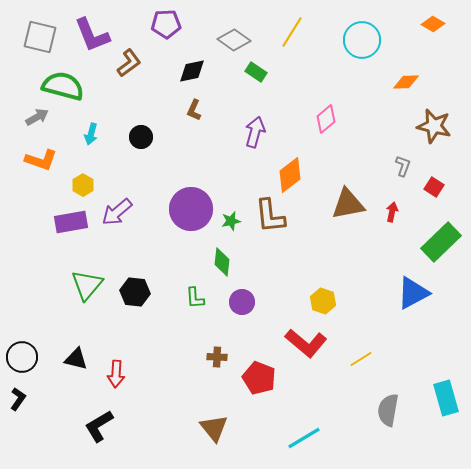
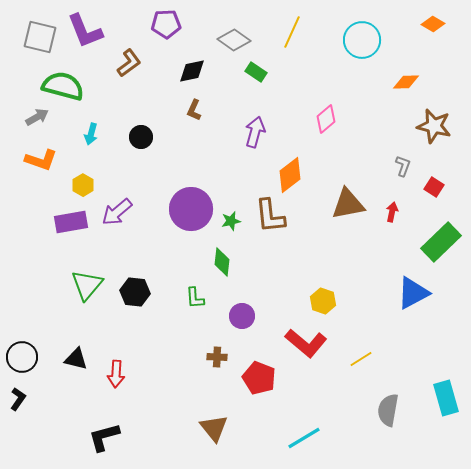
yellow line at (292, 32): rotated 8 degrees counterclockwise
purple L-shape at (92, 35): moved 7 px left, 4 px up
purple circle at (242, 302): moved 14 px down
black L-shape at (99, 426): moved 5 px right, 11 px down; rotated 16 degrees clockwise
